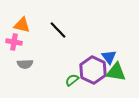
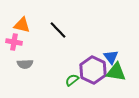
blue triangle: moved 2 px right
